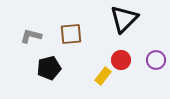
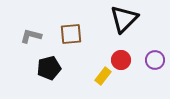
purple circle: moved 1 px left
